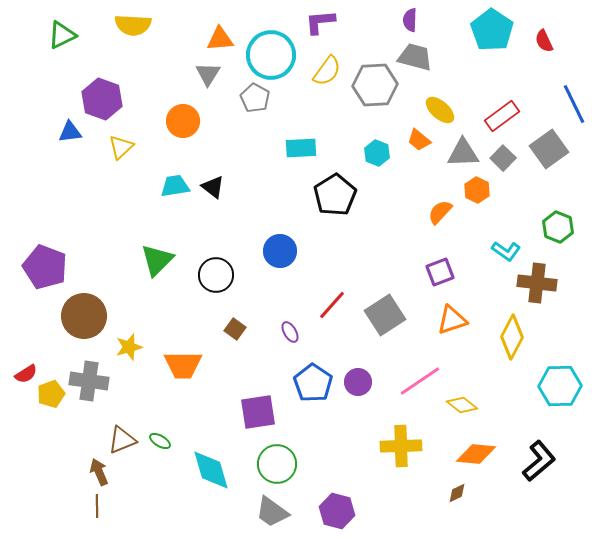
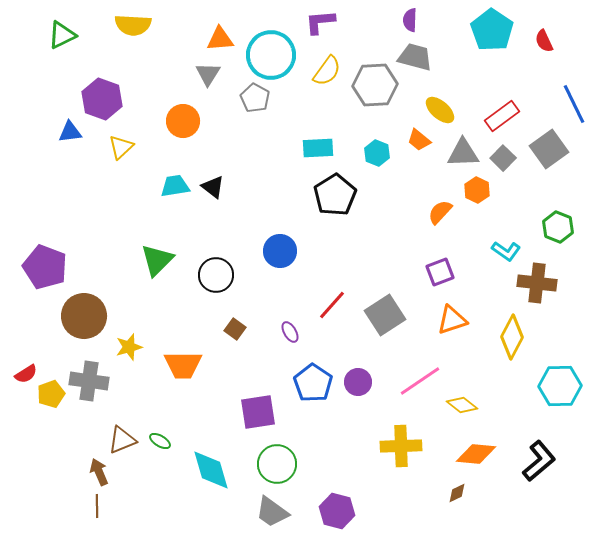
cyan rectangle at (301, 148): moved 17 px right
